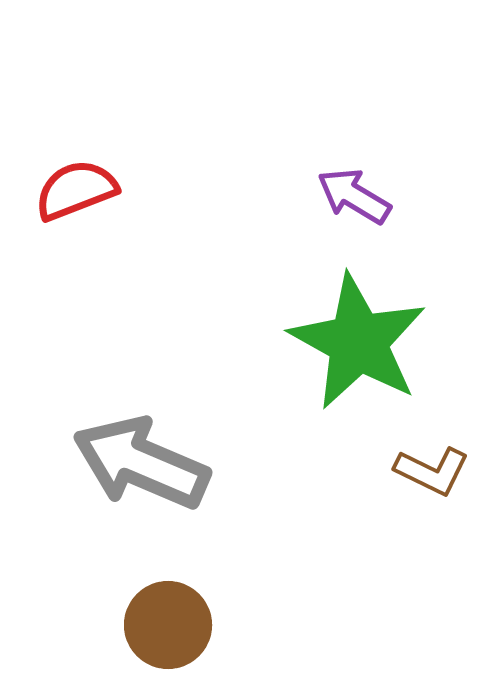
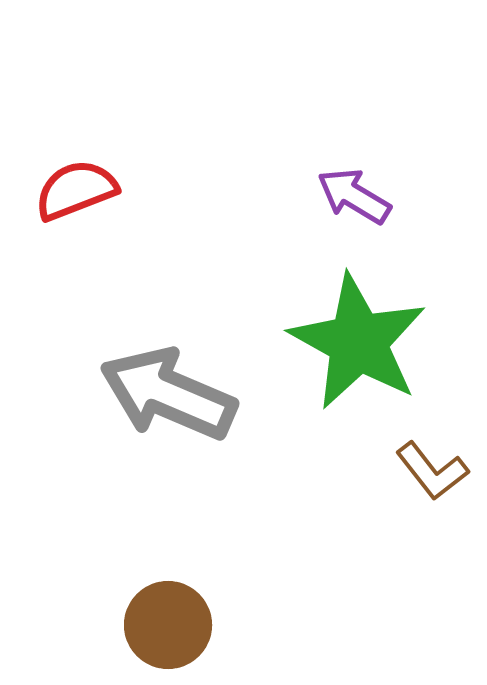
gray arrow: moved 27 px right, 69 px up
brown L-shape: rotated 26 degrees clockwise
